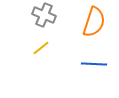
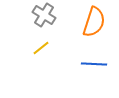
gray cross: rotated 10 degrees clockwise
